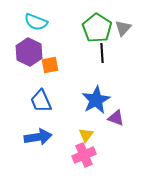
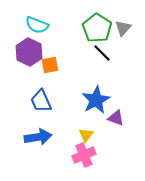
cyan semicircle: moved 1 px right, 3 px down
black line: rotated 42 degrees counterclockwise
